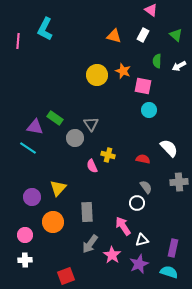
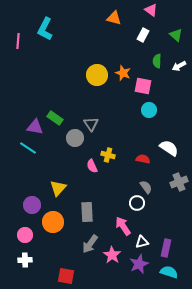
orange triangle: moved 18 px up
orange star: moved 2 px down
white semicircle: rotated 12 degrees counterclockwise
gray cross: rotated 18 degrees counterclockwise
purple circle: moved 8 px down
white triangle: moved 2 px down
purple rectangle: moved 7 px left
red square: rotated 30 degrees clockwise
